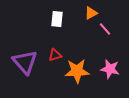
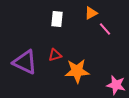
purple triangle: rotated 24 degrees counterclockwise
pink star: moved 6 px right, 16 px down
